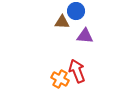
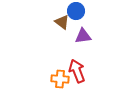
brown triangle: rotated 35 degrees clockwise
purple triangle: moved 2 px left; rotated 12 degrees counterclockwise
orange cross: rotated 24 degrees counterclockwise
